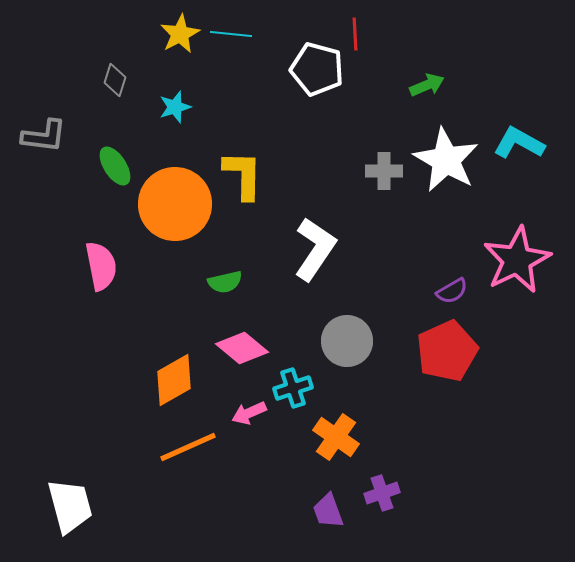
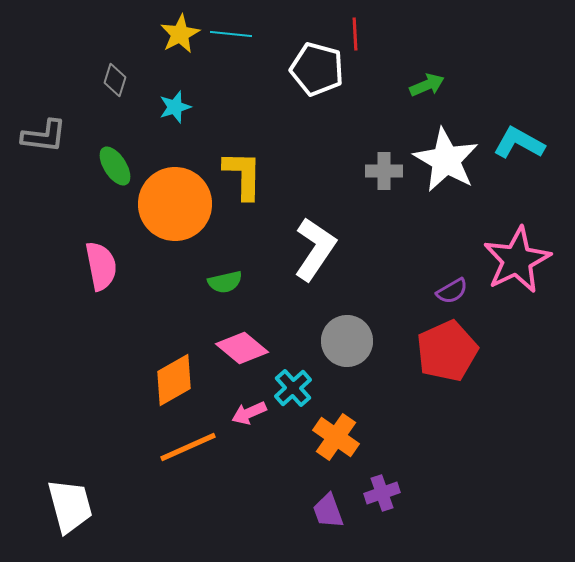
cyan cross: rotated 24 degrees counterclockwise
